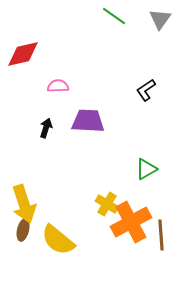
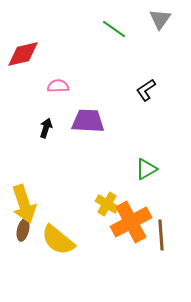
green line: moved 13 px down
